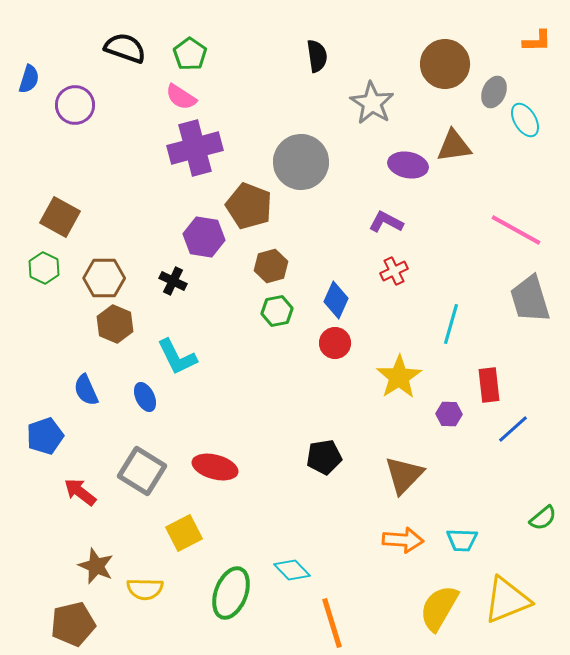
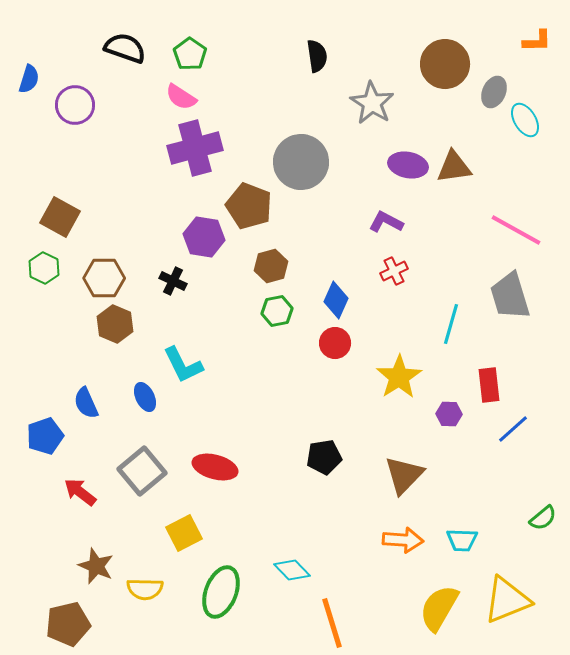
brown triangle at (454, 146): moved 21 px down
gray trapezoid at (530, 299): moved 20 px left, 3 px up
cyan L-shape at (177, 357): moved 6 px right, 8 px down
blue semicircle at (86, 390): moved 13 px down
gray square at (142, 471): rotated 18 degrees clockwise
green ellipse at (231, 593): moved 10 px left, 1 px up
brown pentagon at (73, 624): moved 5 px left
